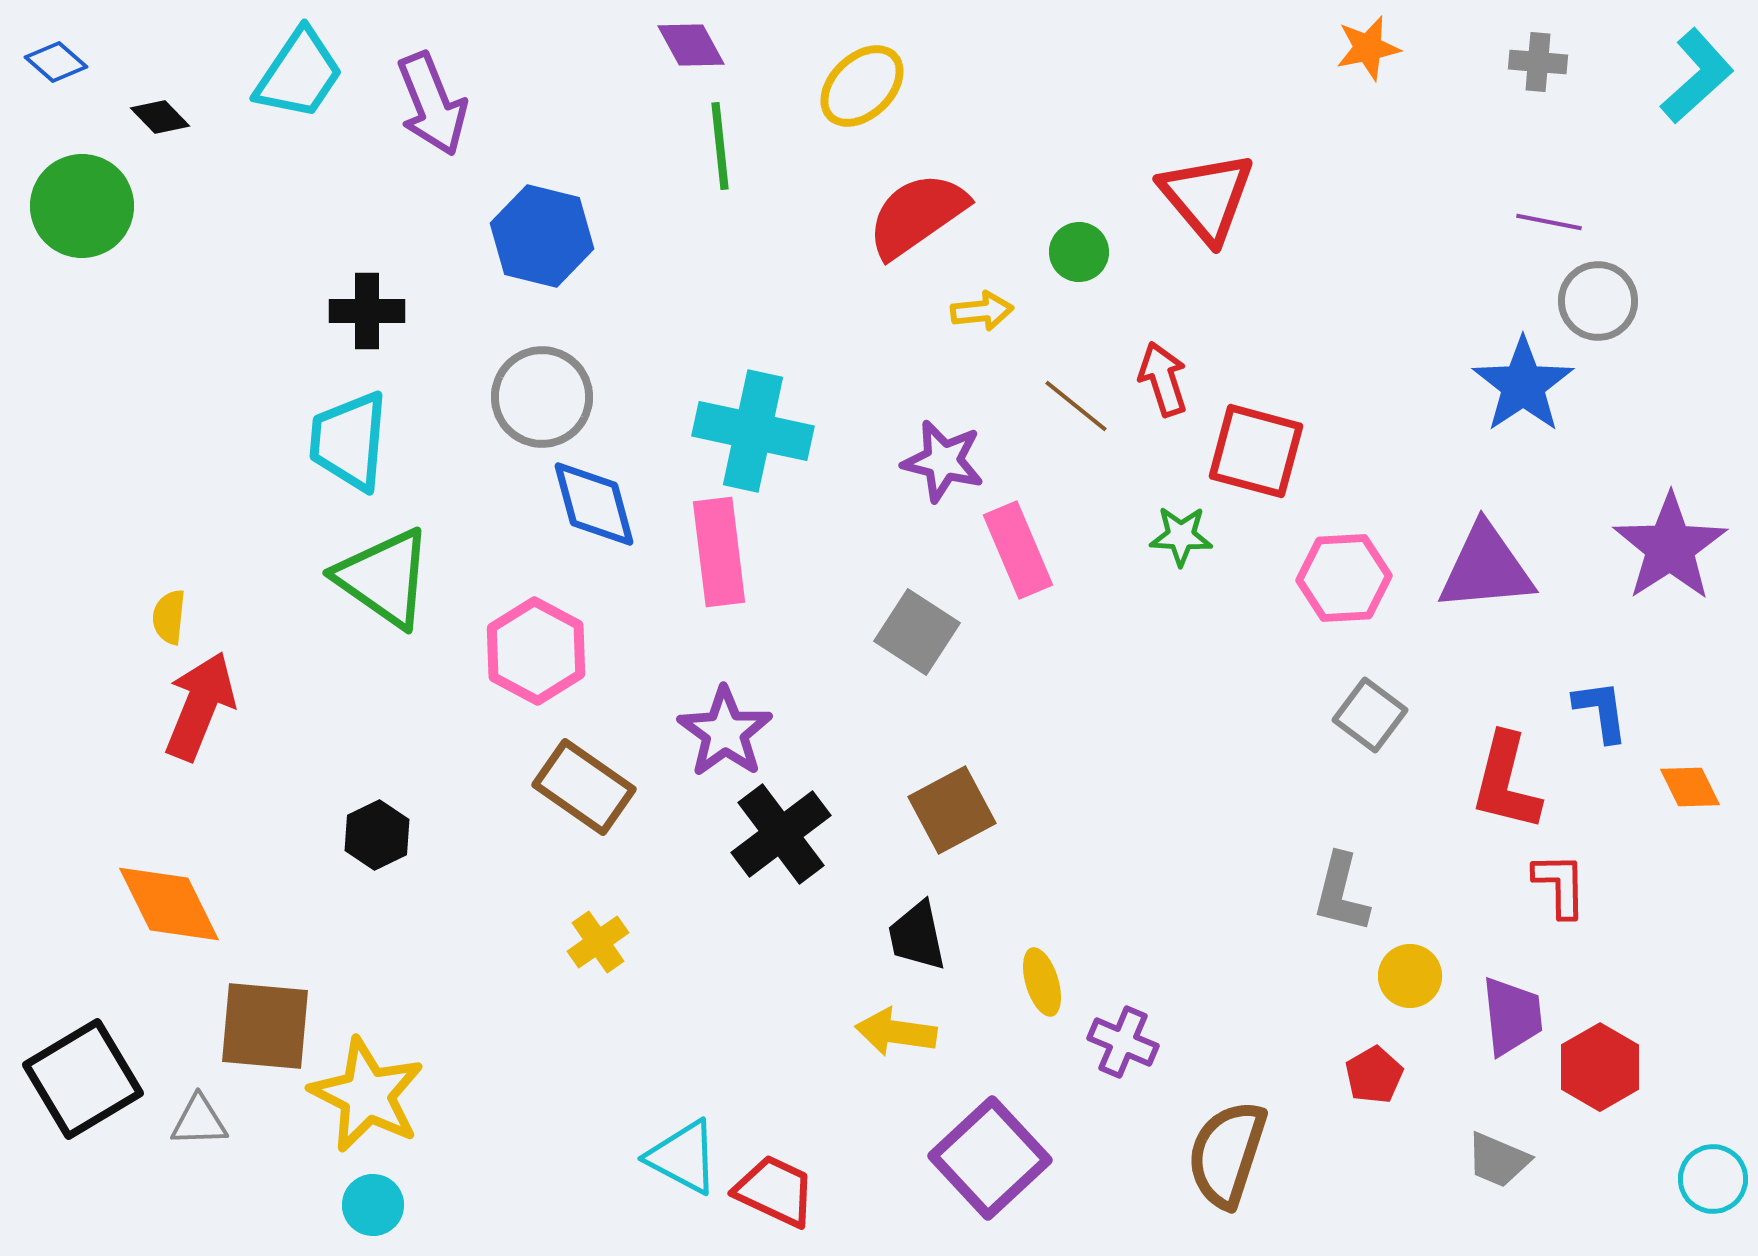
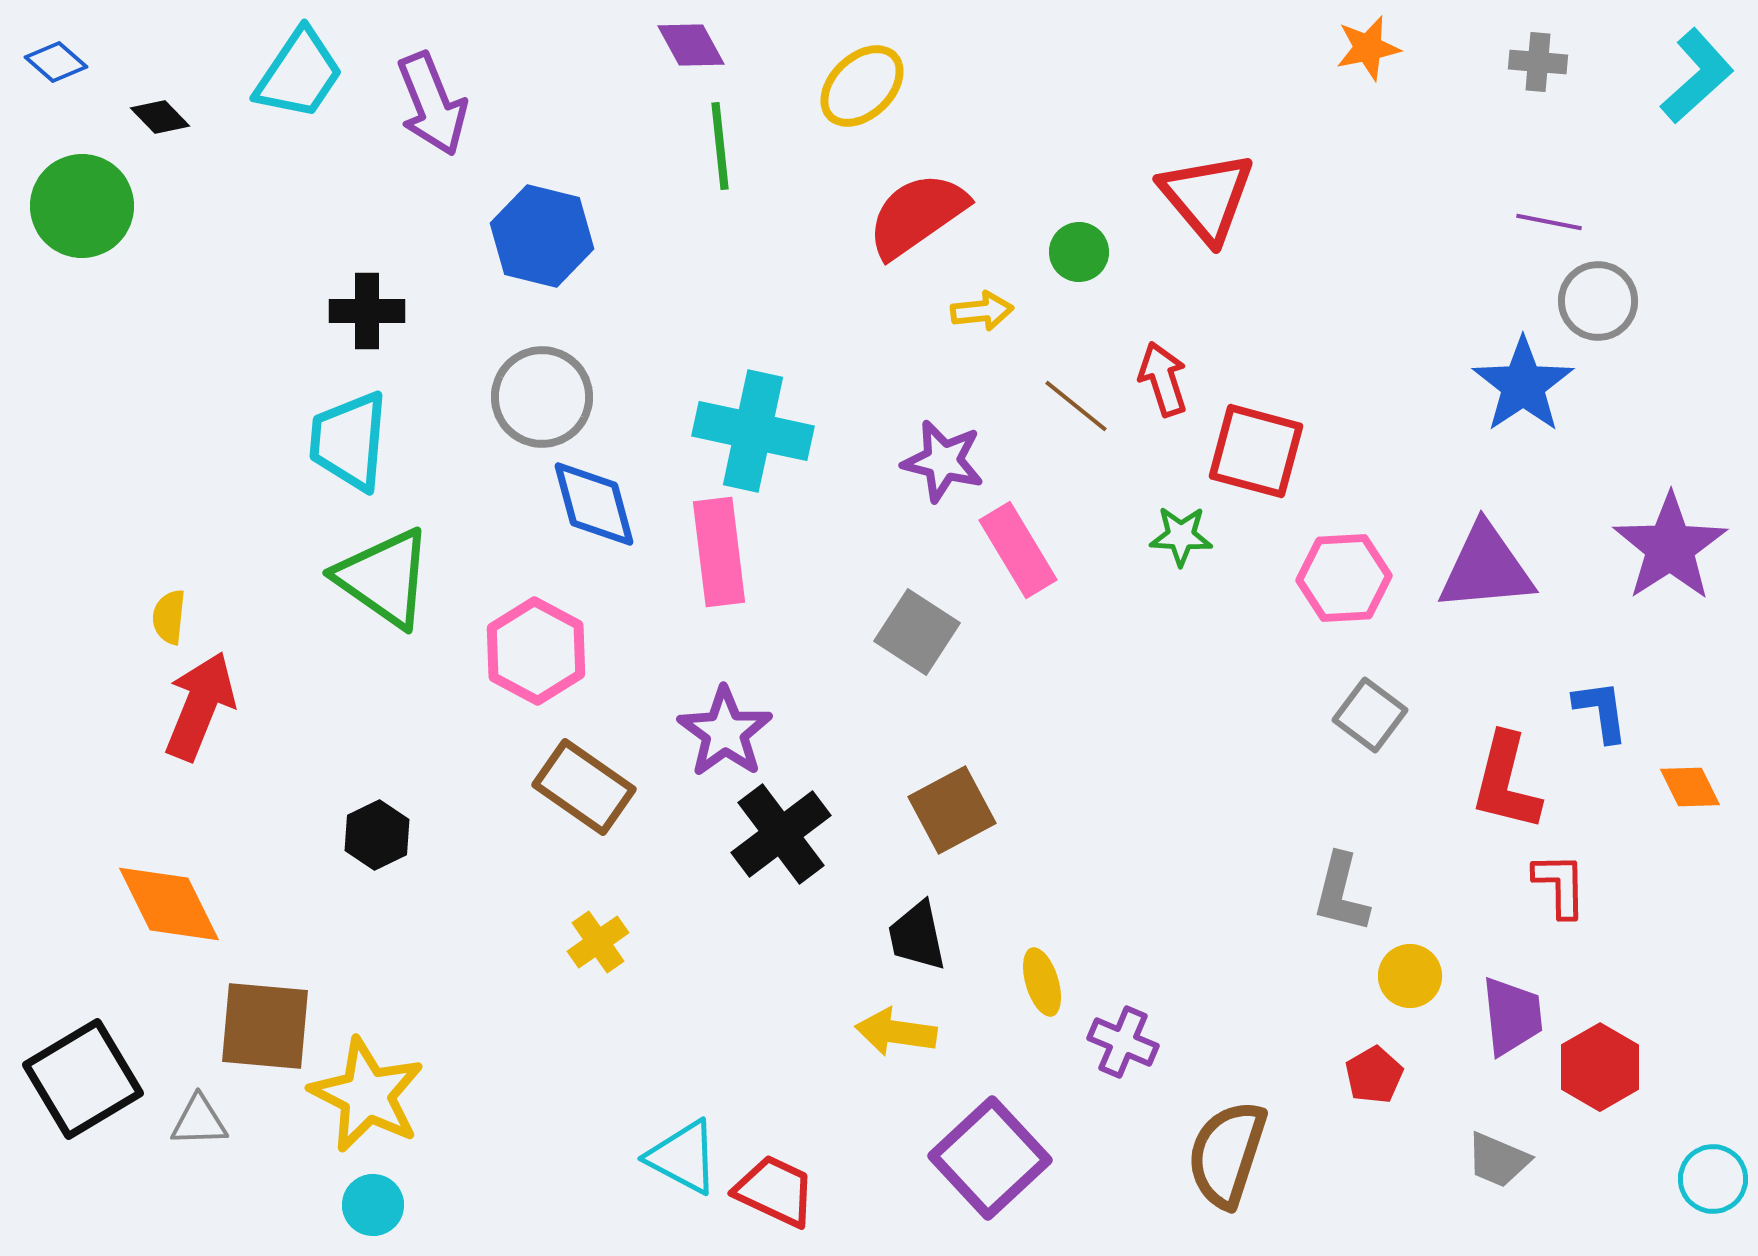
pink rectangle at (1018, 550): rotated 8 degrees counterclockwise
